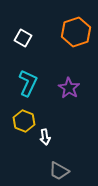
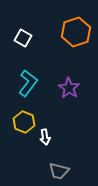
cyan L-shape: rotated 12 degrees clockwise
yellow hexagon: moved 1 px down
gray trapezoid: rotated 15 degrees counterclockwise
